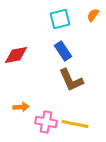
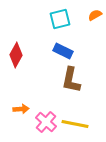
orange semicircle: moved 2 px right; rotated 24 degrees clockwise
blue rectangle: rotated 30 degrees counterclockwise
red diamond: rotated 50 degrees counterclockwise
brown L-shape: rotated 36 degrees clockwise
orange arrow: moved 2 px down
pink cross: rotated 30 degrees clockwise
